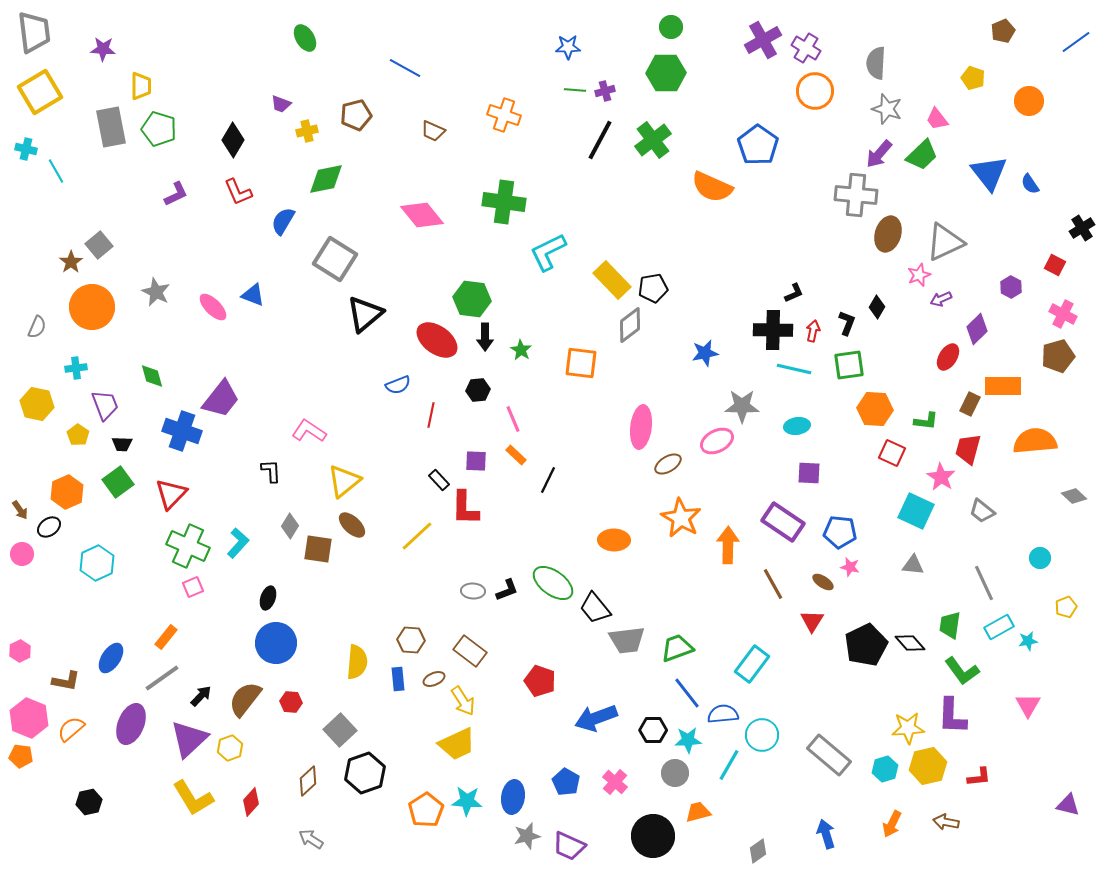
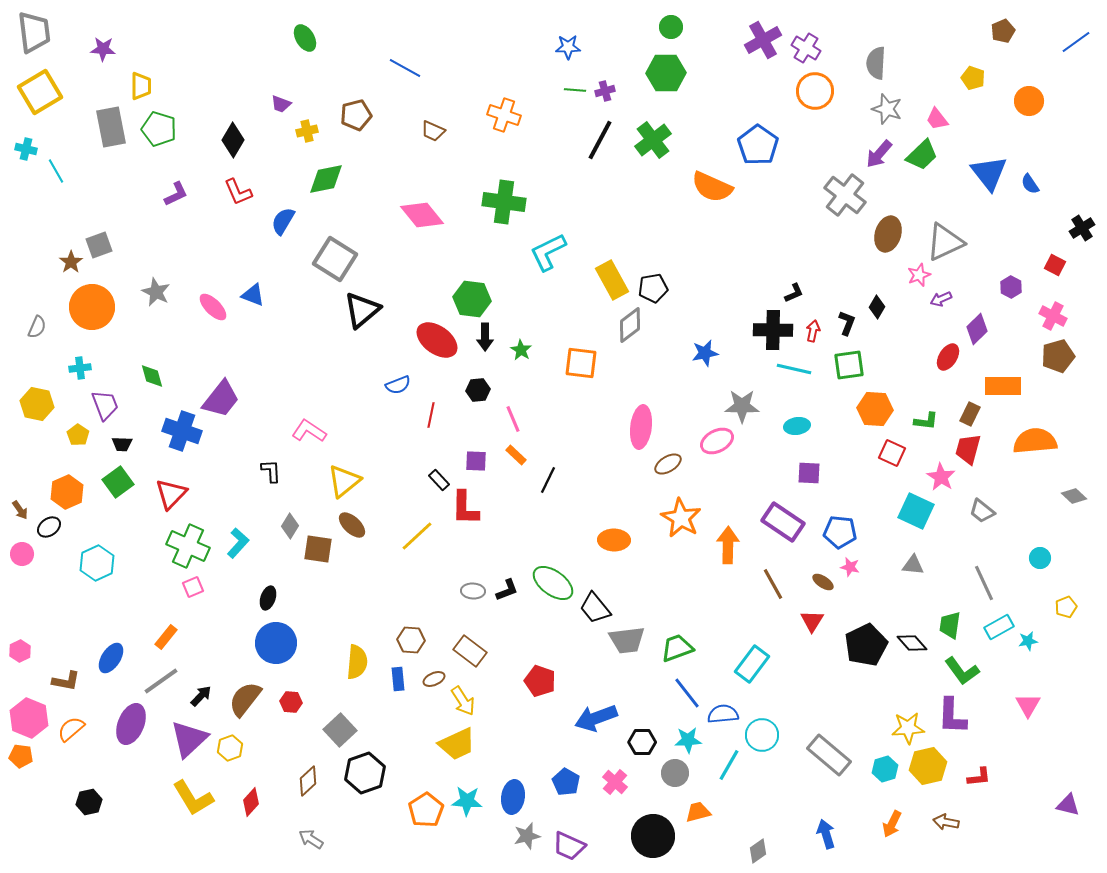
gray cross at (856, 195): moved 11 px left; rotated 33 degrees clockwise
gray square at (99, 245): rotated 20 degrees clockwise
yellow rectangle at (612, 280): rotated 15 degrees clockwise
black triangle at (365, 314): moved 3 px left, 4 px up
pink cross at (1063, 314): moved 10 px left, 2 px down
cyan cross at (76, 368): moved 4 px right
brown rectangle at (970, 404): moved 10 px down
black diamond at (910, 643): moved 2 px right
gray line at (162, 678): moved 1 px left, 3 px down
black hexagon at (653, 730): moved 11 px left, 12 px down
